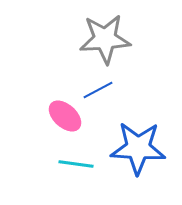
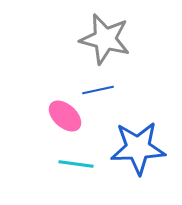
gray star: rotated 18 degrees clockwise
blue line: rotated 16 degrees clockwise
blue star: rotated 6 degrees counterclockwise
